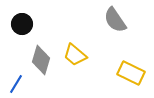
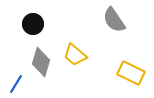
gray semicircle: moved 1 px left
black circle: moved 11 px right
gray diamond: moved 2 px down
